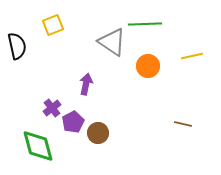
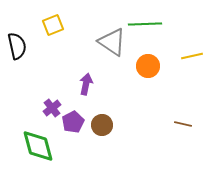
brown circle: moved 4 px right, 8 px up
